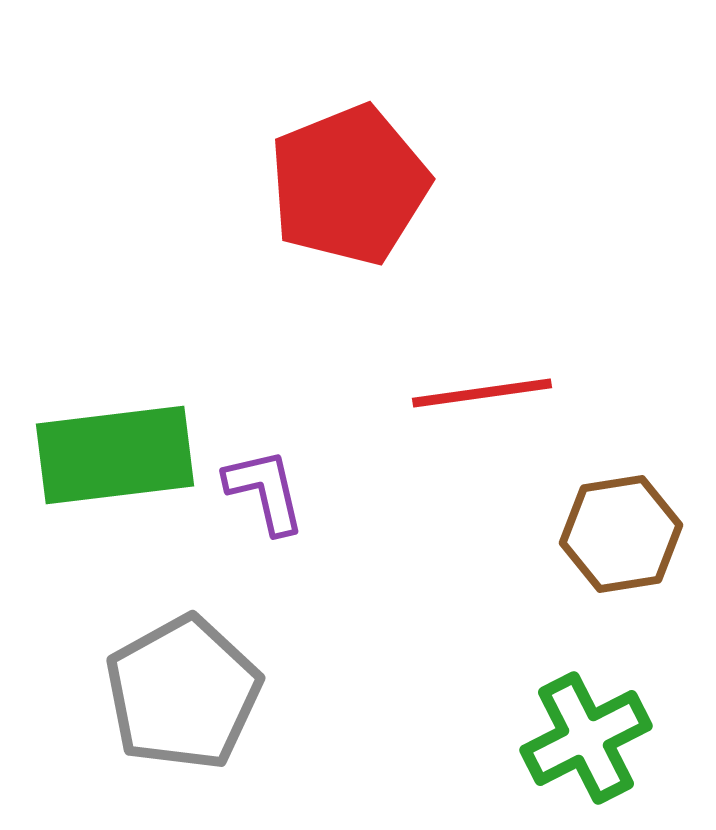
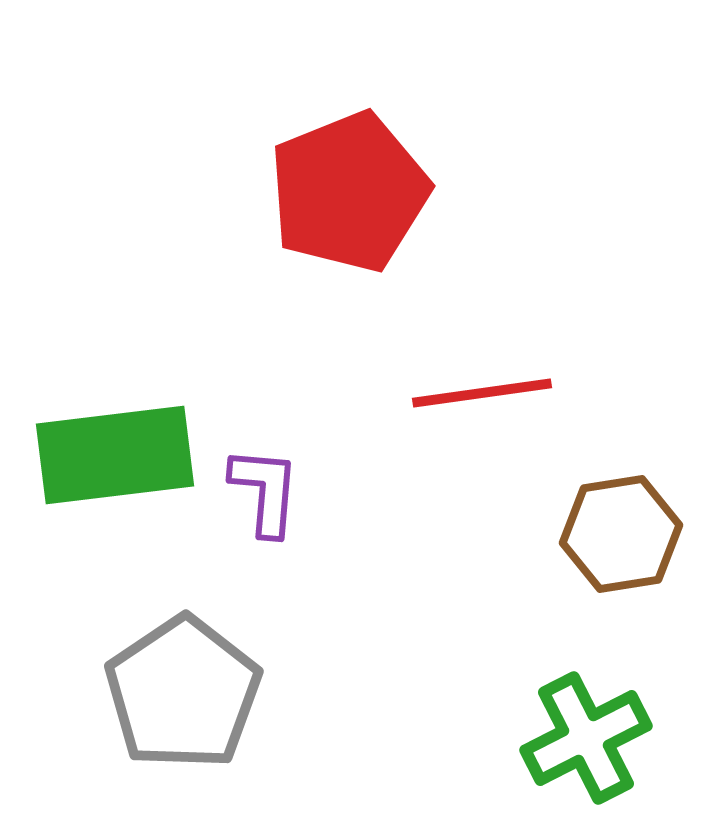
red pentagon: moved 7 px down
purple L-shape: rotated 18 degrees clockwise
gray pentagon: rotated 5 degrees counterclockwise
